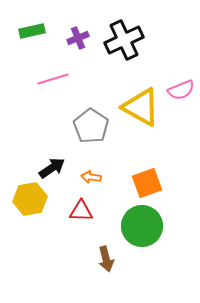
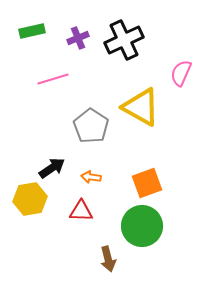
pink semicircle: moved 17 px up; rotated 136 degrees clockwise
brown arrow: moved 2 px right
